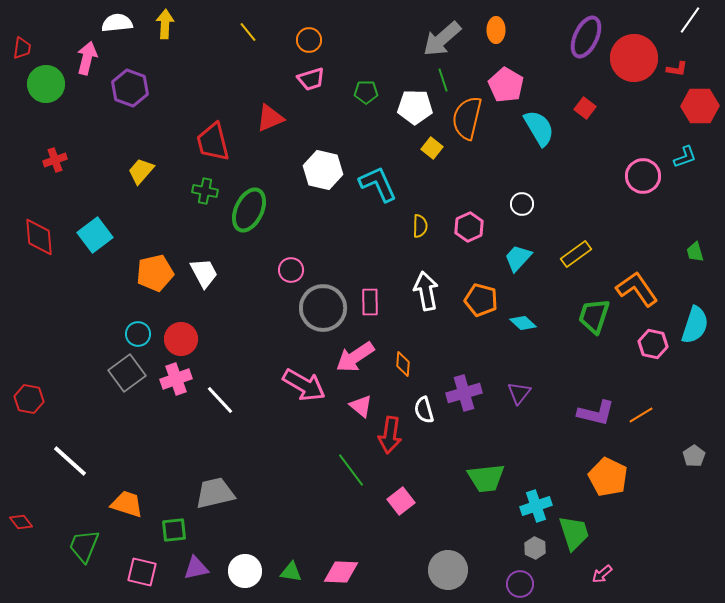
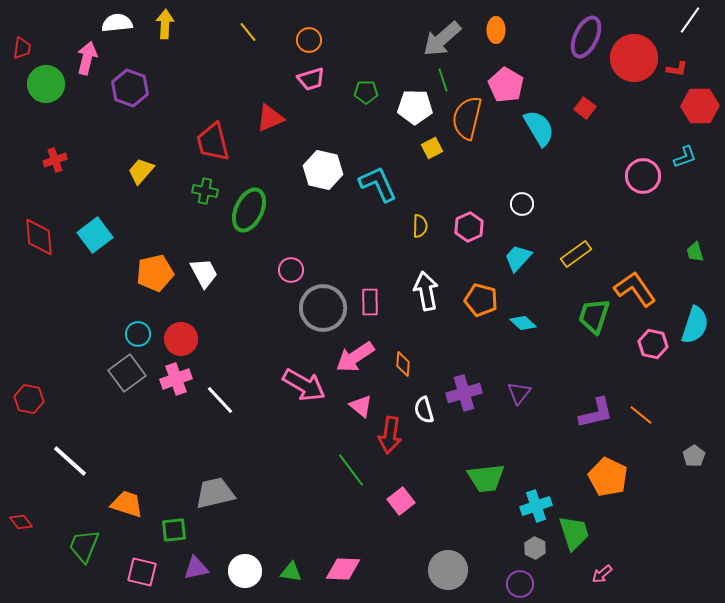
yellow square at (432, 148): rotated 25 degrees clockwise
orange L-shape at (637, 289): moved 2 px left
purple L-shape at (596, 413): rotated 27 degrees counterclockwise
orange line at (641, 415): rotated 70 degrees clockwise
pink diamond at (341, 572): moved 2 px right, 3 px up
